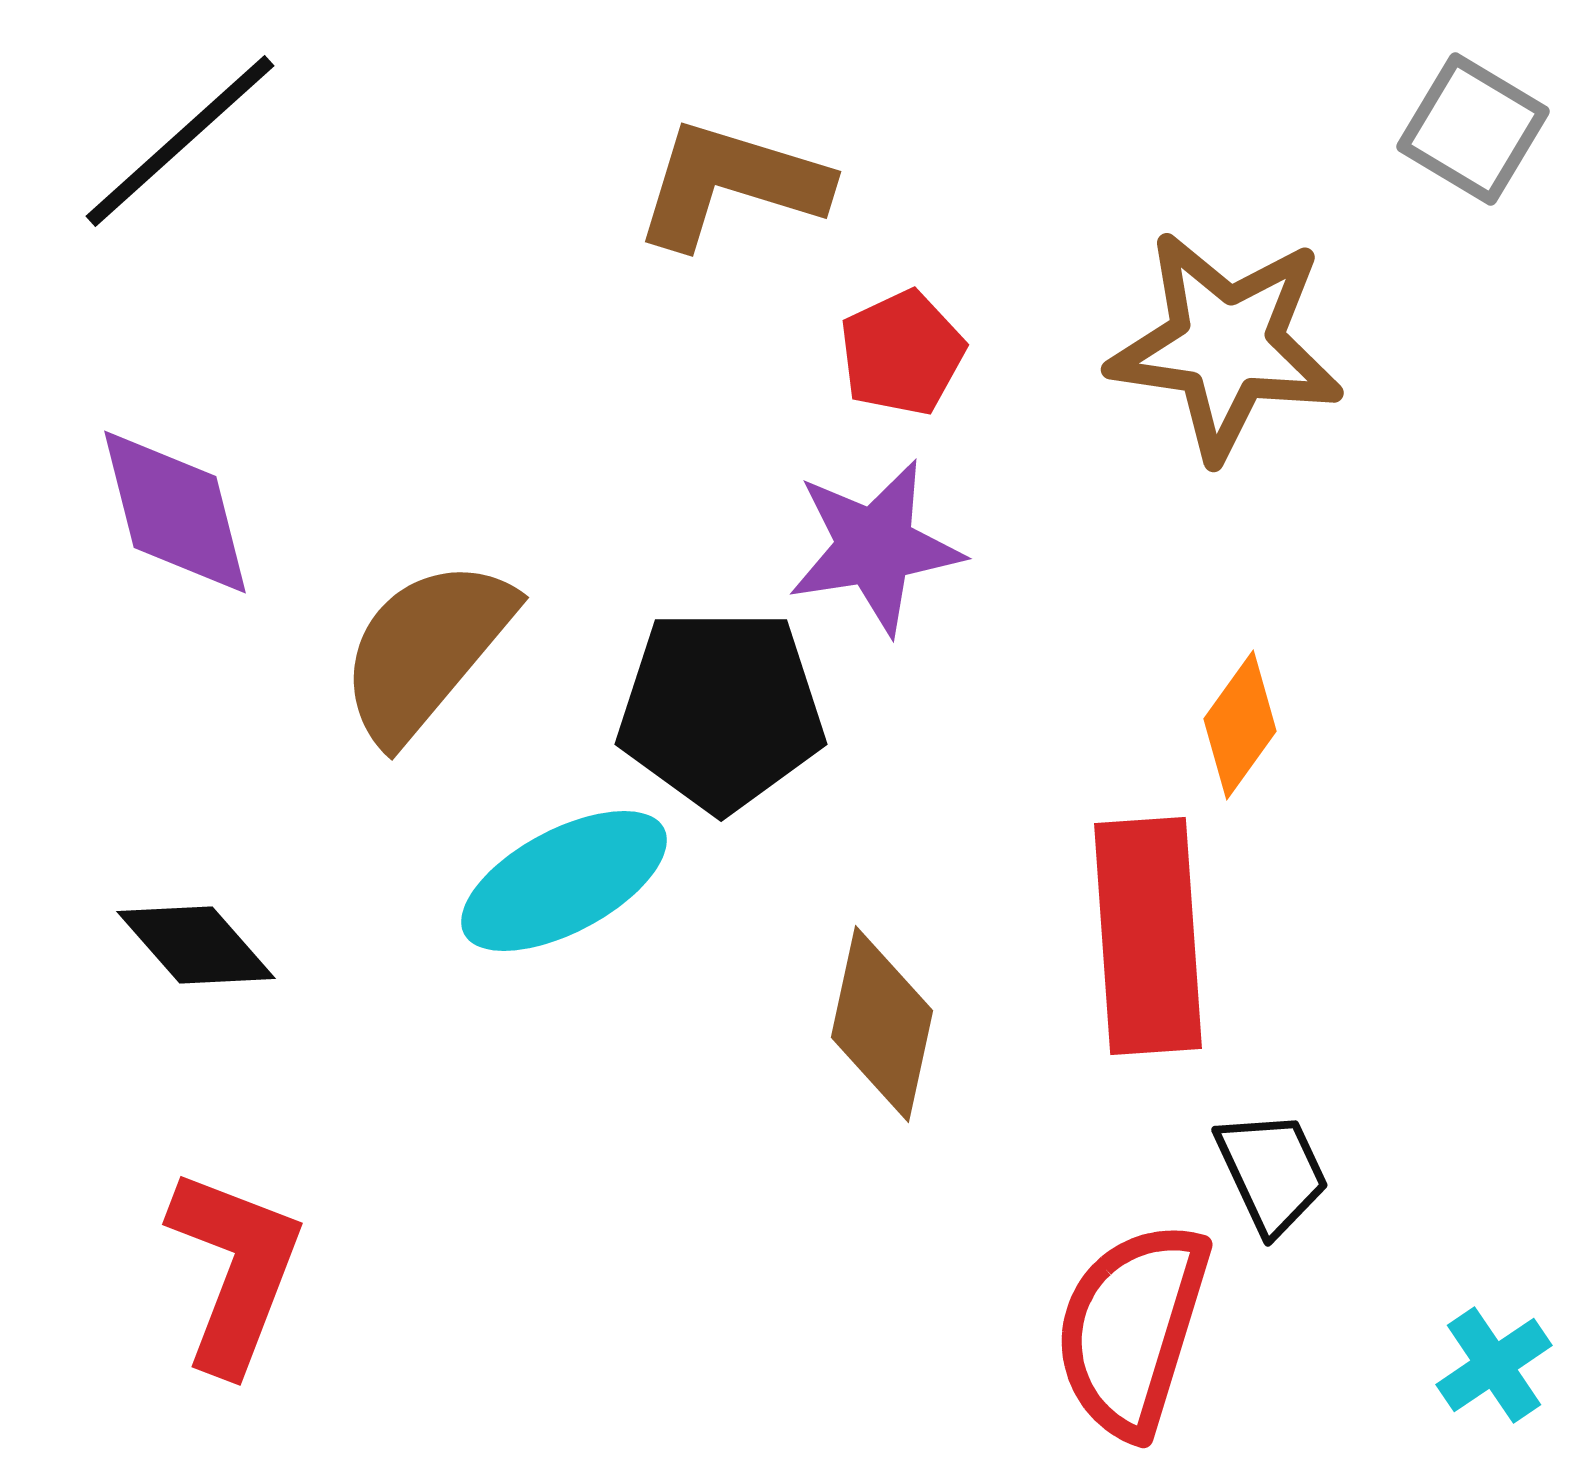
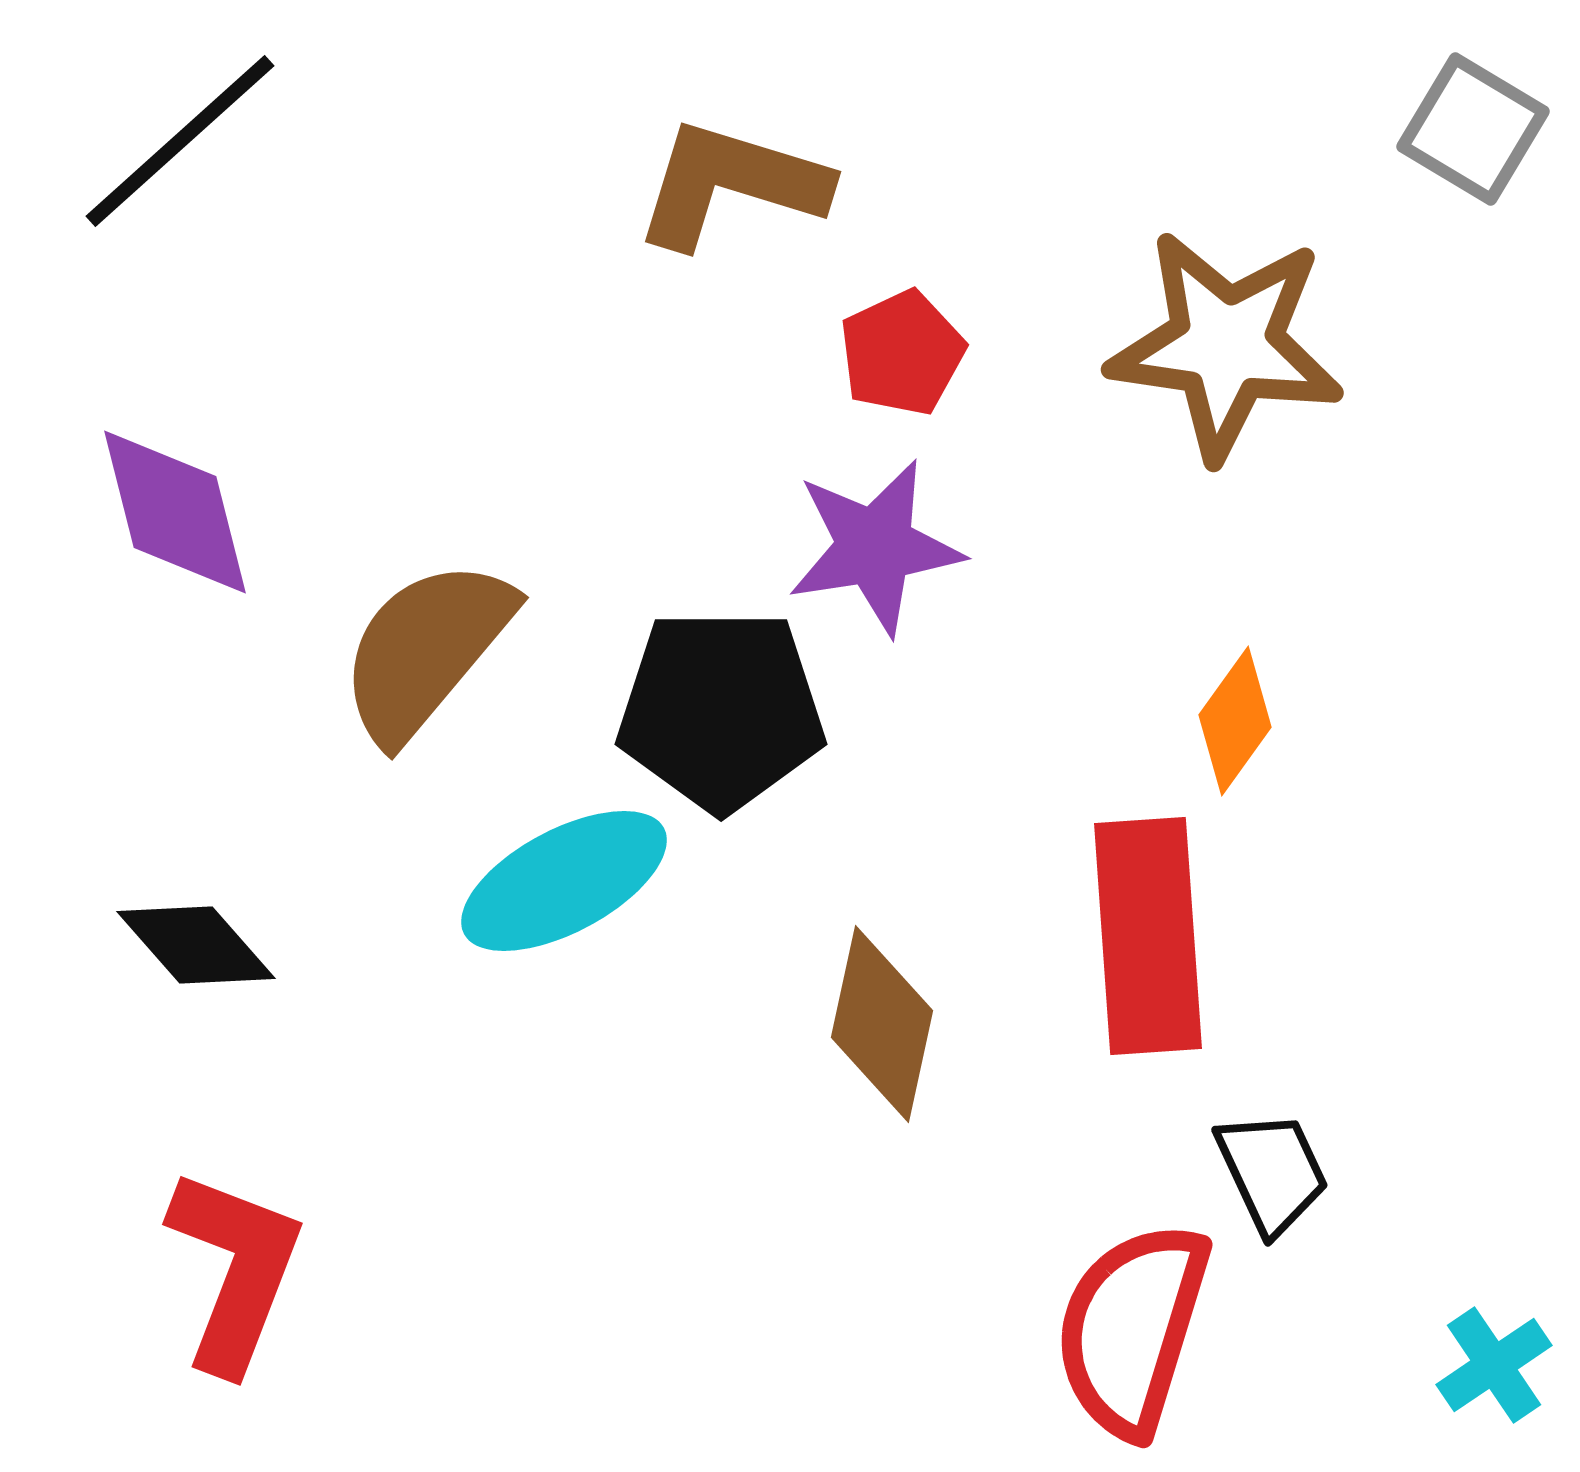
orange diamond: moved 5 px left, 4 px up
